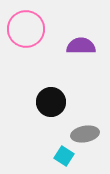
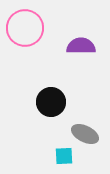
pink circle: moved 1 px left, 1 px up
gray ellipse: rotated 36 degrees clockwise
cyan square: rotated 36 degrees counterclockwise
